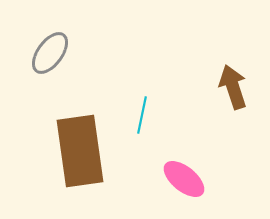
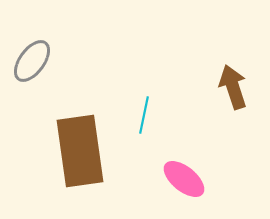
gray ellipse: moved 18 px left, 8 px down
cyan line: moved 2 px right
